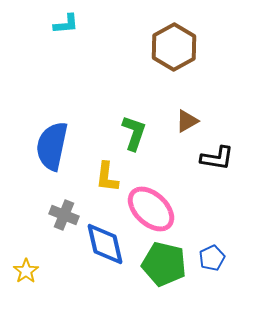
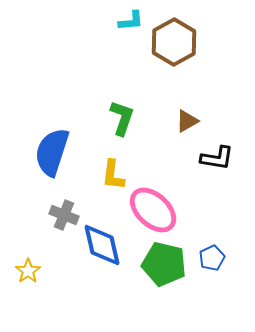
cyan L-shape: moved 65 px right, 3 px up
brown hexagon: moved 5 px up
green L-shape: moved 12 px left, 15 px up
blue semicircle: moved 6 px down; rotated 6 degrees clockwise
yellow L-shape: moved 6 px right, 2 px up
pink ellipse: moved 2 px right, 1 px down
blue diamond: moved 3 px left, 1 px down
yellow star: moved 2 px right
